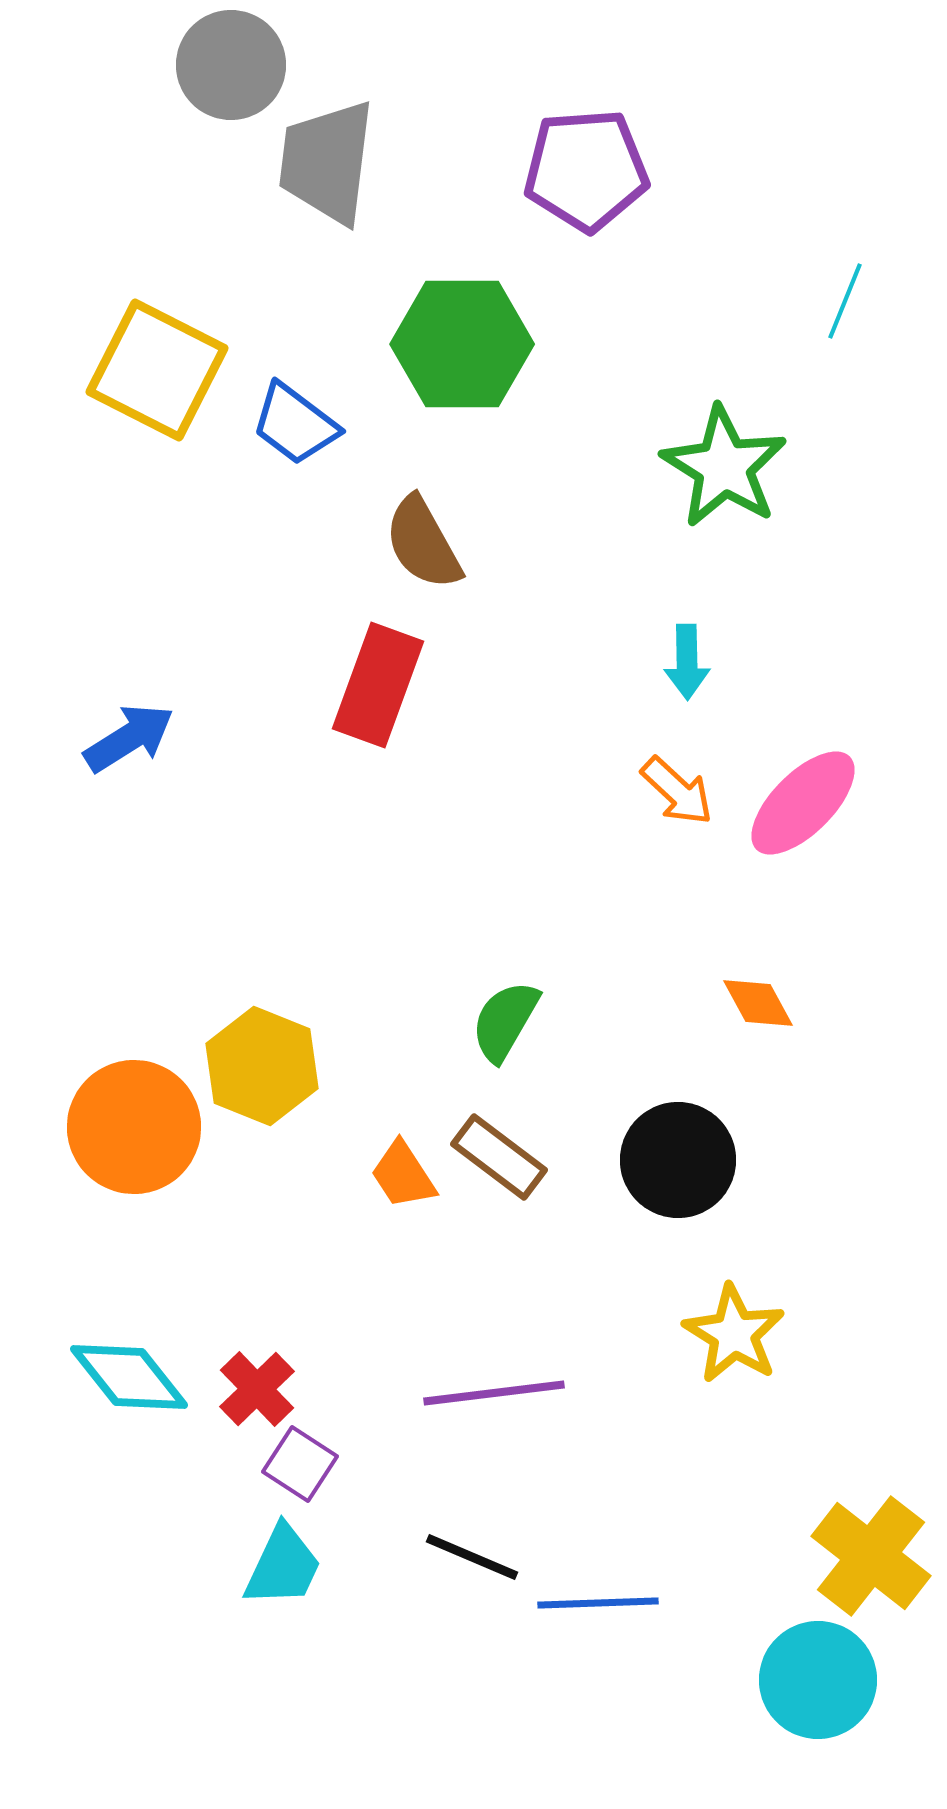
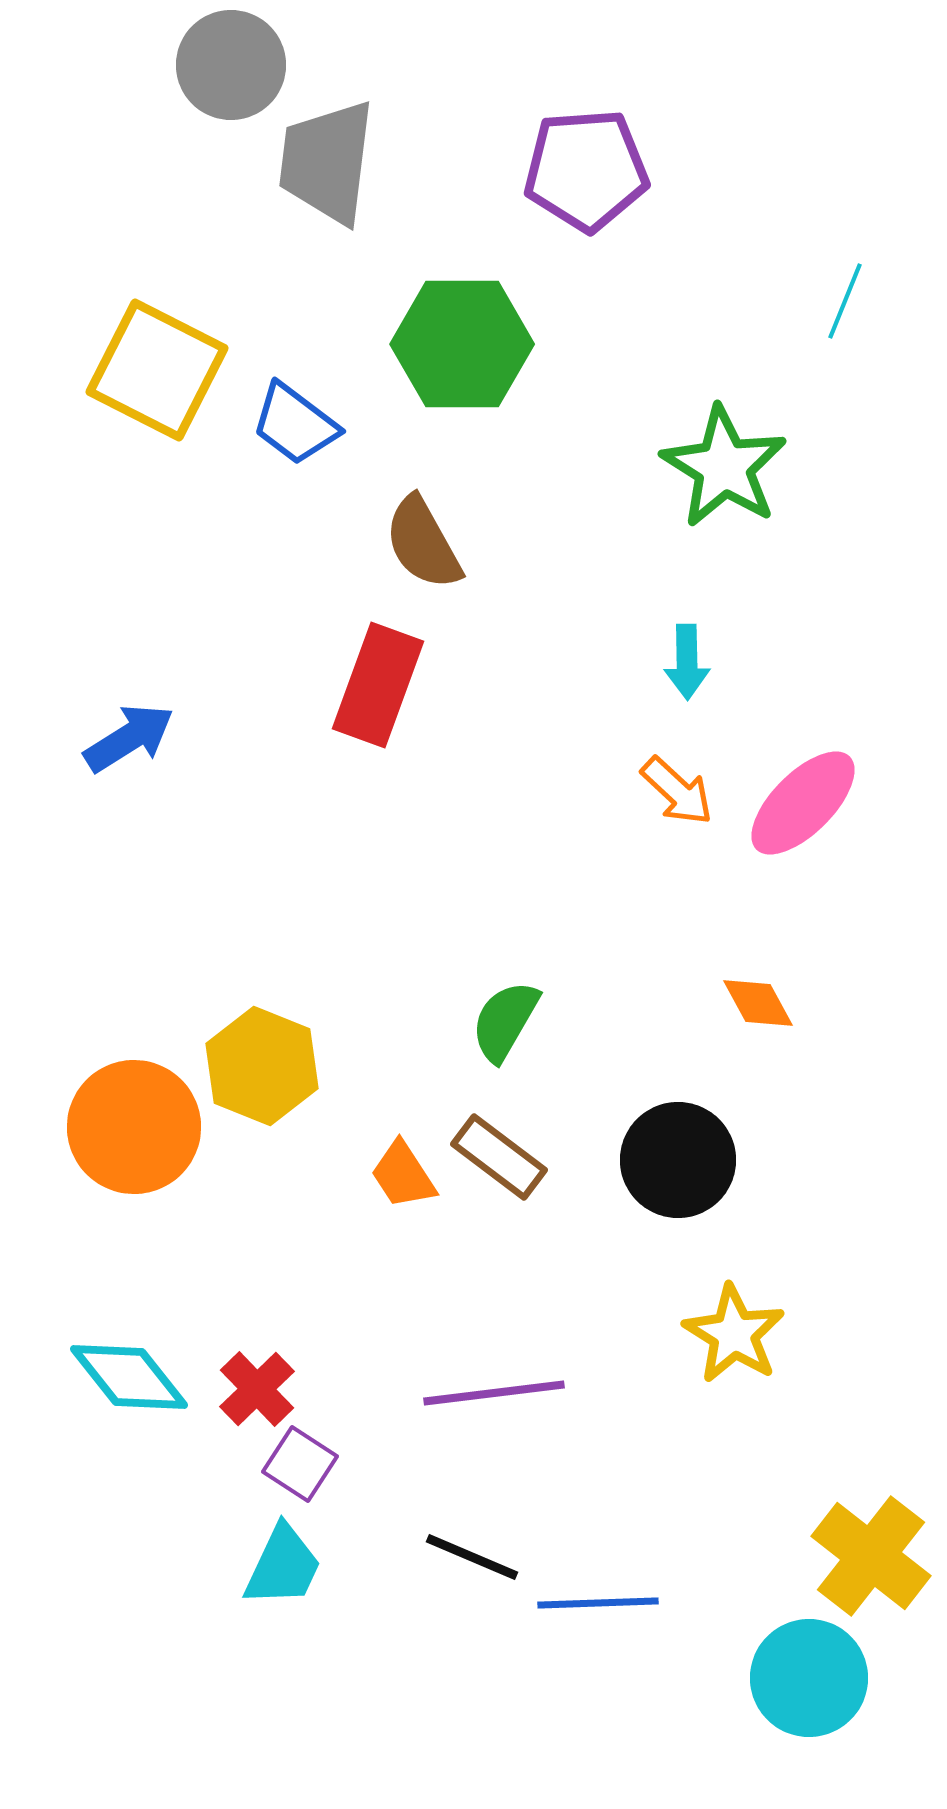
cyan circle: moved 9 px left, 2 px up
